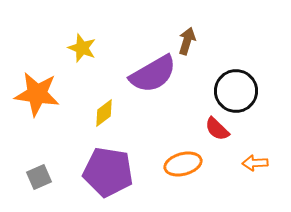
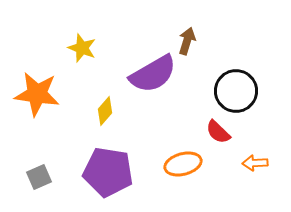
yellow diamond: moved 1 px right, 2 px up; rotated 12 degrees counterclockwise
red semicircle: moved 1 px right, 3 px down
